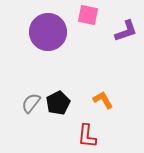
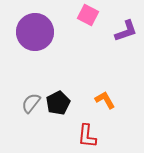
pink square: rotated 15 degrees clockwise
purple circle: moved 13 px left
orange L-shape: moved 2 px right
